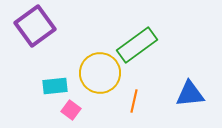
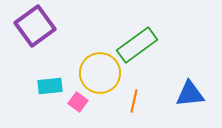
cyan rectangle: moved 5 px left
pink square: moved 7 px right, 8 px up
